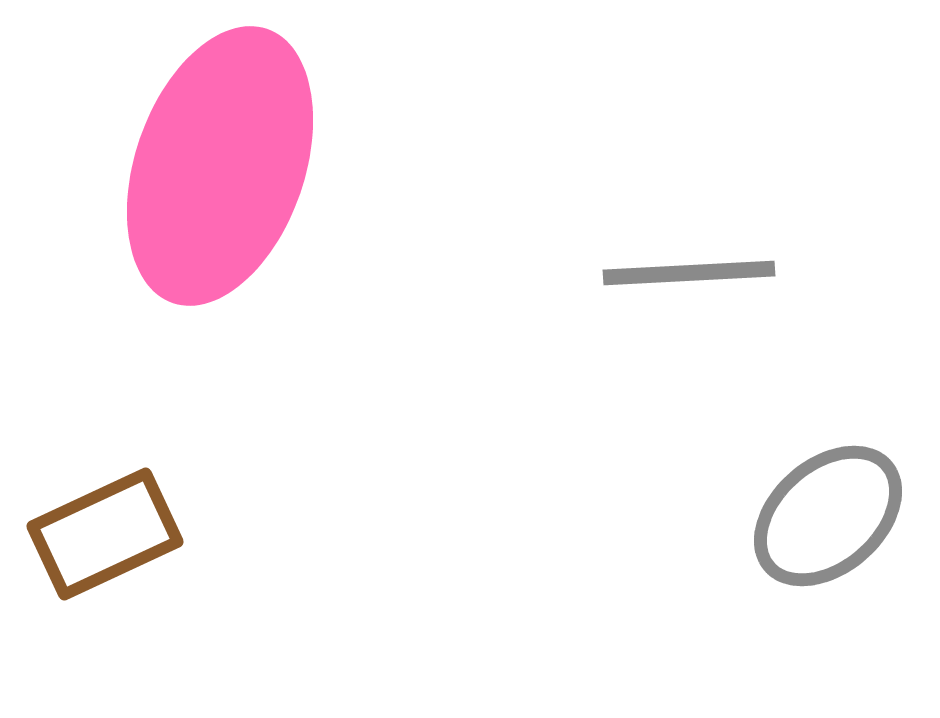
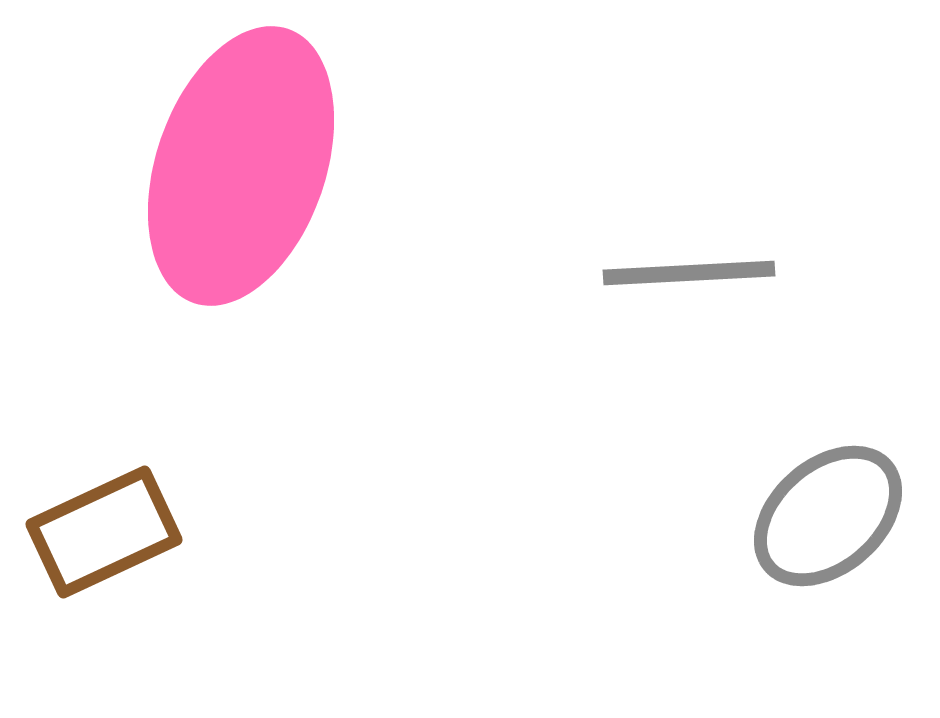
pink ellipse: moved 21 px right
brown rectangle: moved 1 px left, 2 px up
